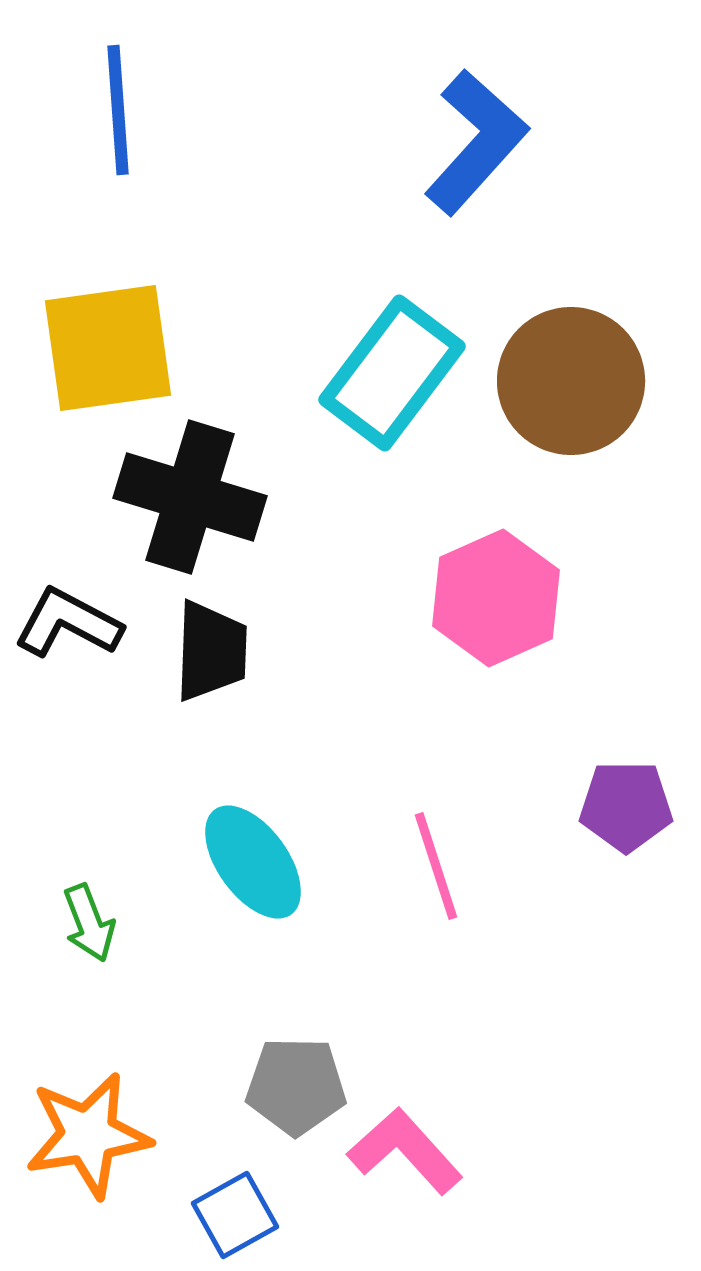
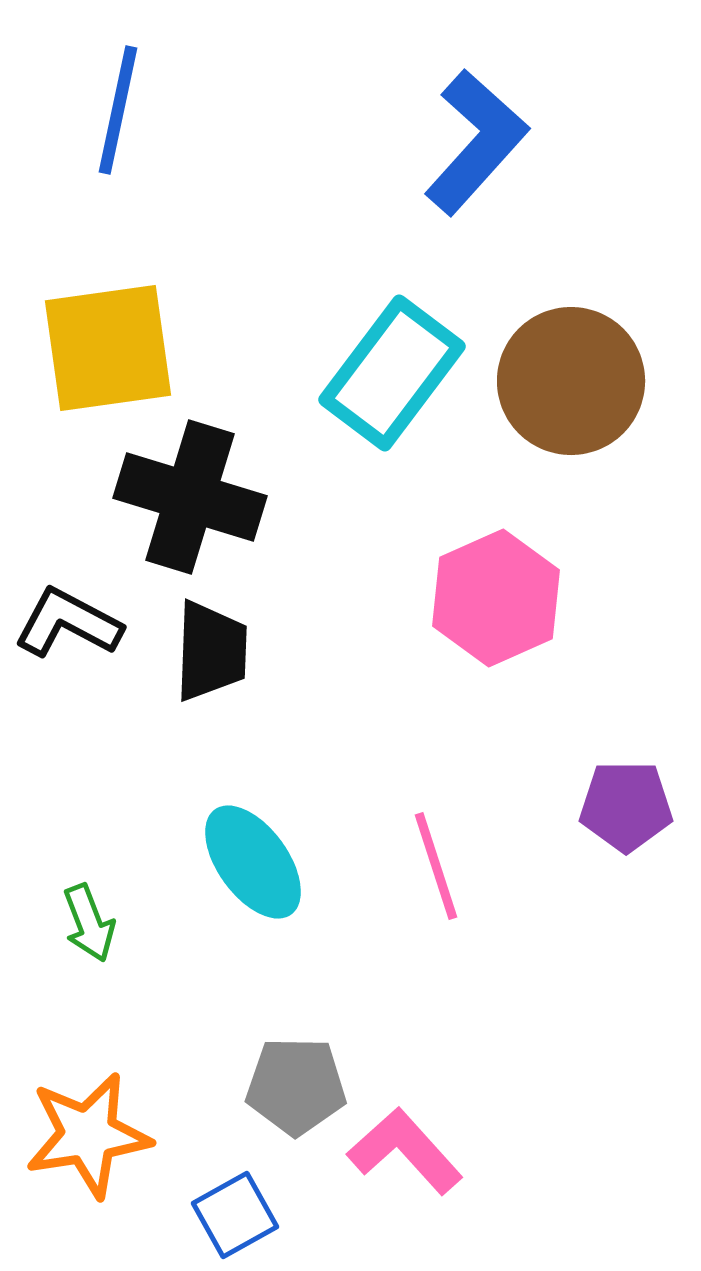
blue line: rotated 16 degrees clockwise
